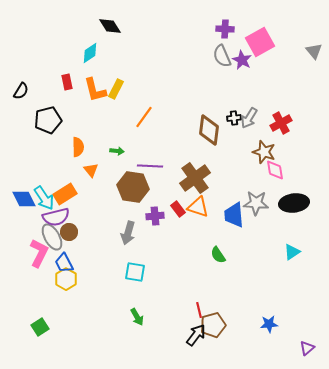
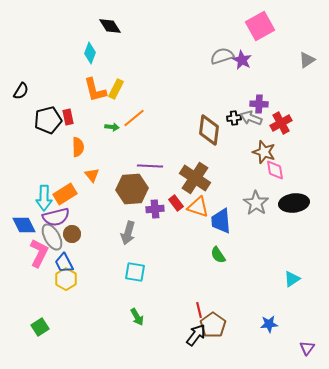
purple cross at (225, 29): moved 34 px right, 75 px down
pink square at (260, 42): moved 16 px up
gray triangle at (314, 51): moved 7 px left, 9 px down; rotated 36 degrees clockwise
cyan diamond at (90, 53): rotated 35 degrees counterclockwise
gray semicircle at (222, 56): rotated 95 degrees clockwise
red rectangle at (67, 82): moved 1 px right, 35 px down
orange line at (144, 117): moved 10 px left, 1 px down; rotated 15 degrees clockwise
gray arrow at (249, 118): moved 2 px right; rotated 80 degrees clockwise
green arrow at (117, 151): moved 5 px left, 24 px up
orange triangle at (91, 170): moved 1 px right, 5 px down
brown cross at (195, 178): rotated 20 degrees counterclockwise
brown hexagon at (133, 187): moved 1 px left, 2 px down; rotated 12 degrees counterclockwise
cyan arrow at (44, 198): rotated 35 degrees clockwise
blue diamond at (24, 199): moved 26 px down
gray star at (256, 203): rotated 30 degrees clockwise
red rectangle at (178, 209): moved 2 px left, 6 px up
blue trapezoid at (234, 215): moved 13 px left, 6 px down
purple cross at (155, 216): moved 7 px up
brown circle at (69, 232): moved 3 px right, 2 px down
cyan triangle at (292, 252): moved 27 px down
brown pentagon at (213, 325): rotated 20 degrees counterclockwise
purple triangle at (307, 348): rotated 14 degrees counterclockwise
